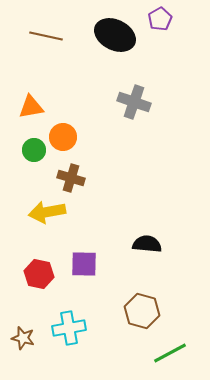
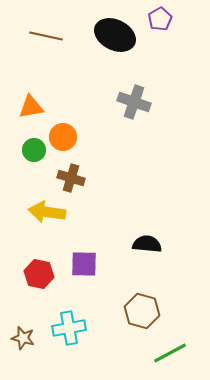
yellow arrow: rotated 18 degrees clockwise
